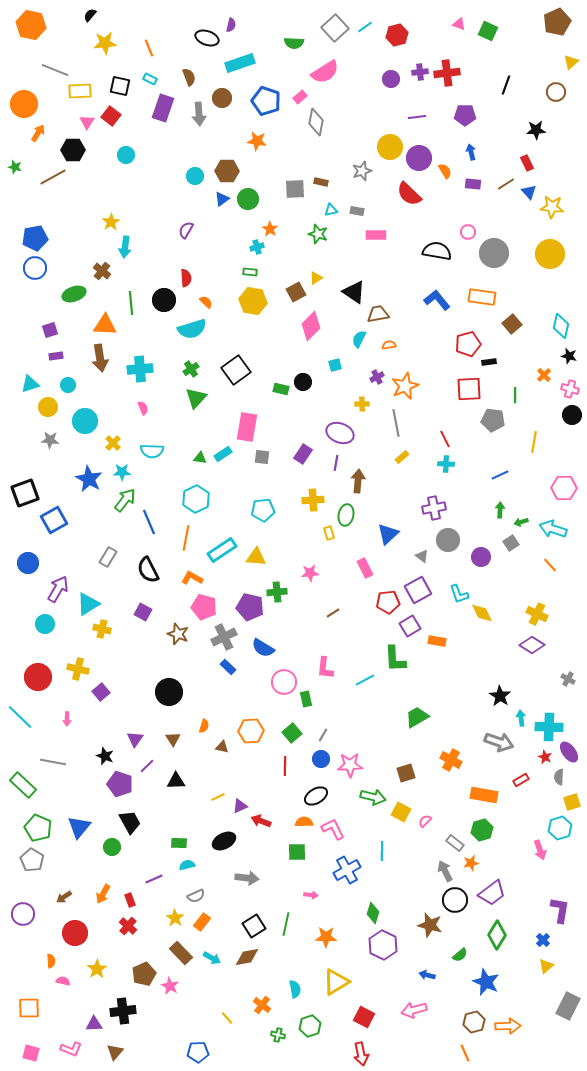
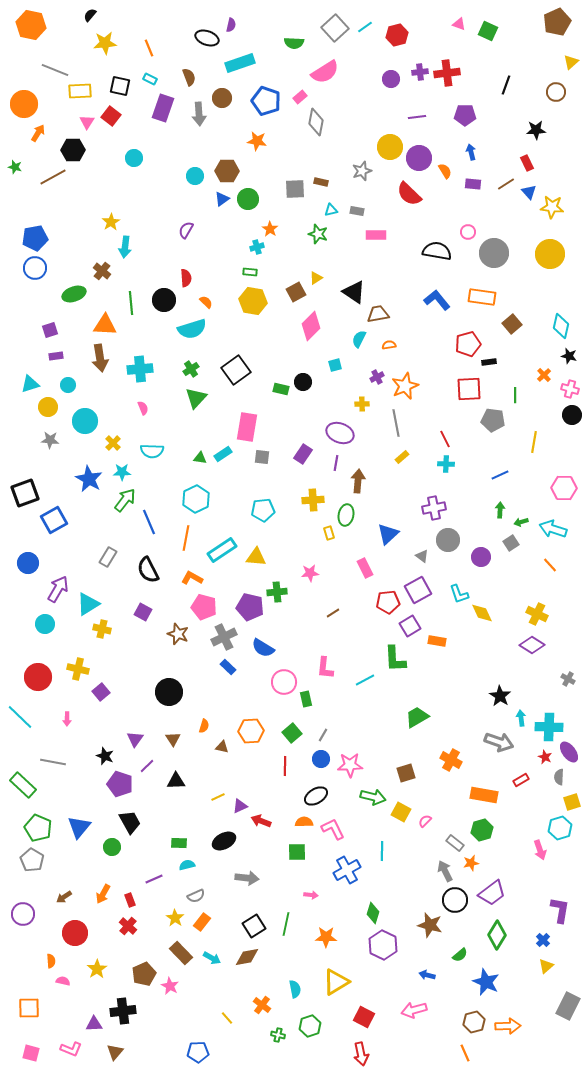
cyan circle at (126, 155): moved 8 px right, 3 px down
